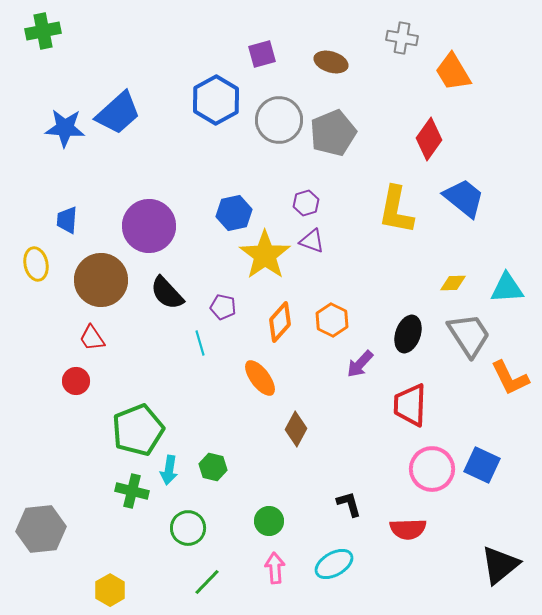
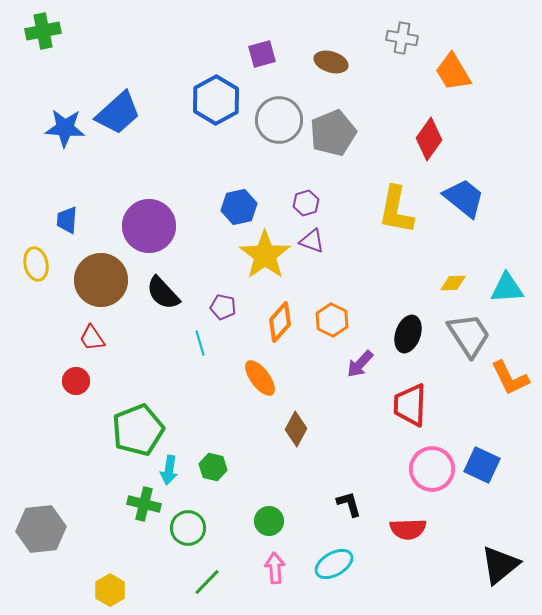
blue hexagon at (234, 213): moved 5 px right, 6 px up
black semicircle at (167, 293): moved 4 px left
green cross at (132, 491): moved 12 px right, 13 px down
